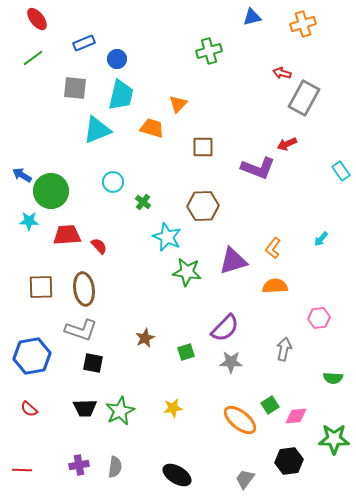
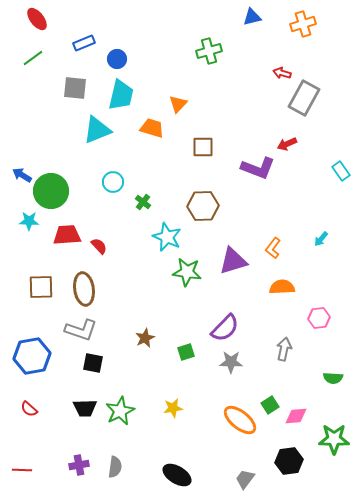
orange semicircle at (275, 286): moved 7 px right, 1 px down
